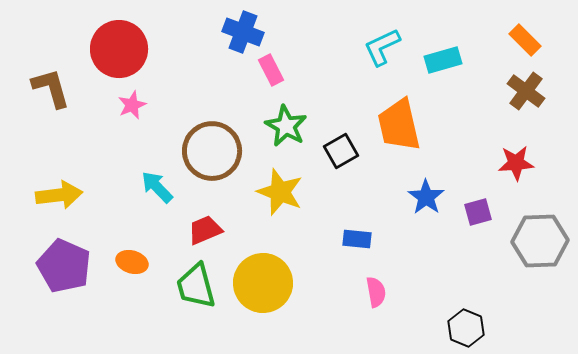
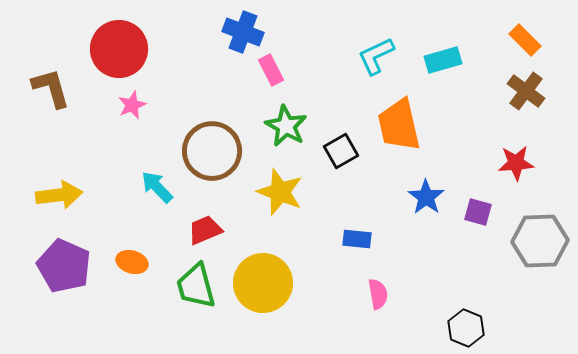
cyan L-shape: moved 6 px left, 9 px down
purple square: rotated 32 degrees clockwise
pink semicircle: moved 2 px right, 2 px down
